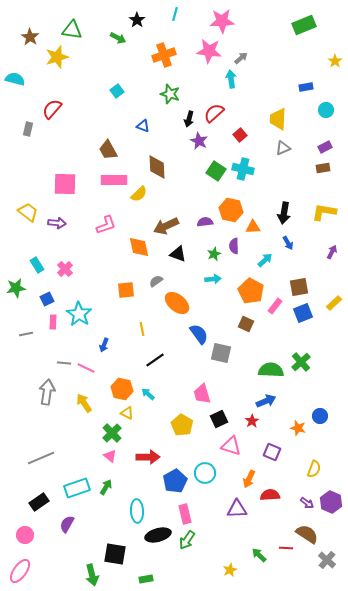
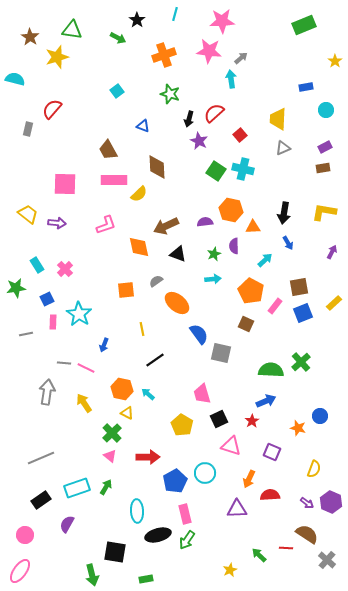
yellow trapezoid at (28, 212): moved 2 px down
black rectangle at (39, 502): moved 2 px right, 2 px up
black square at (115, 554): moved 2 px up
